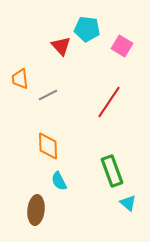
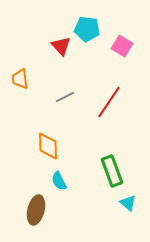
gray line: moved 17 px right, 2 px down
brown ellipse: rotated 8 degrees clockwise
